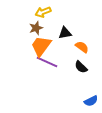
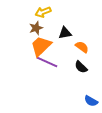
orange trapezoid: rotated 10 degrees clockwise
blue semicircle: rotated 56 degrees clockwise
